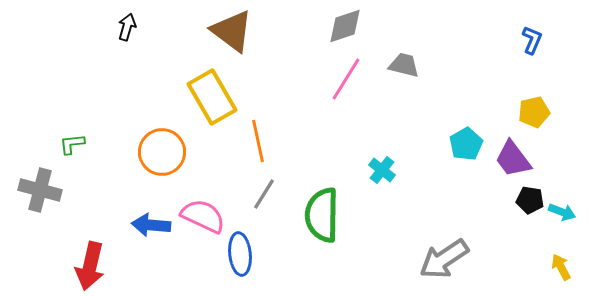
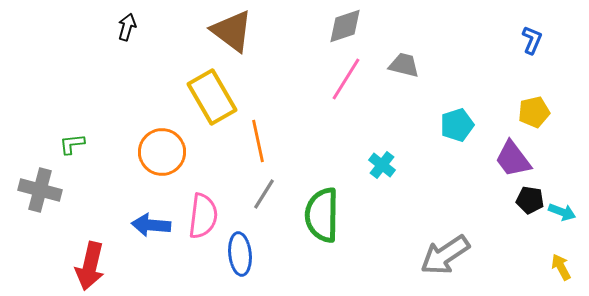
cyan pentagon: moved 9 px left, 19 px up; rotated 12 degrees clockwise
cyan cross: moved 5 px up
pink semicircle: rotated 72 degrees clockwise
gray arrow: moved 1 px right, 4 px up
